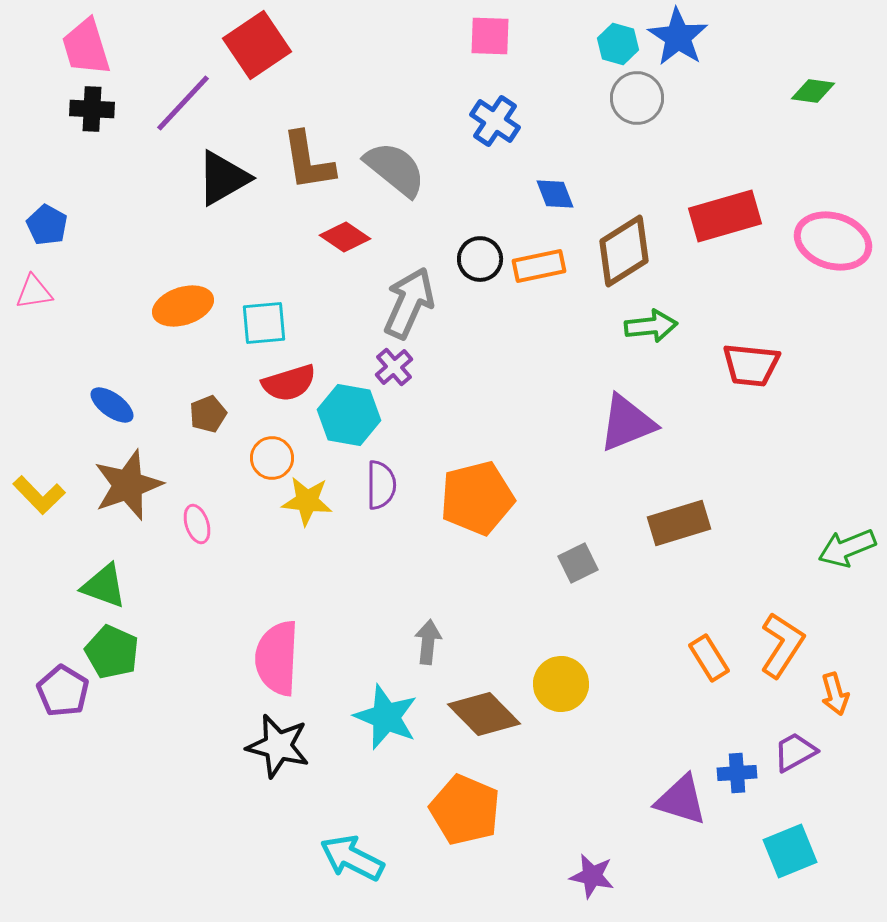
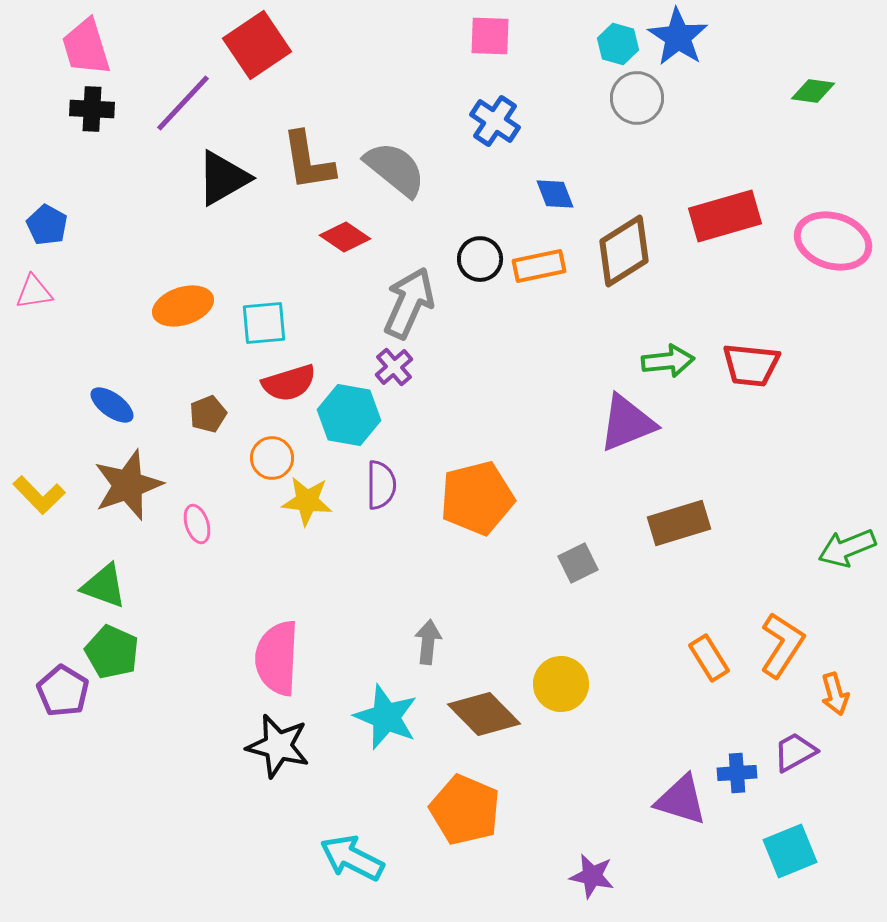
green arrow at (651, 326): moved 17 px right, 35 px down
